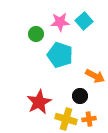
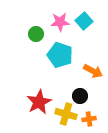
orange arrow: moved 2 px left, 5 px up
yellow cross: moved 5 px up
